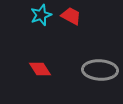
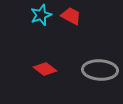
red diamond: moved 5 px right; rotated 20 degrees counterclockwise
